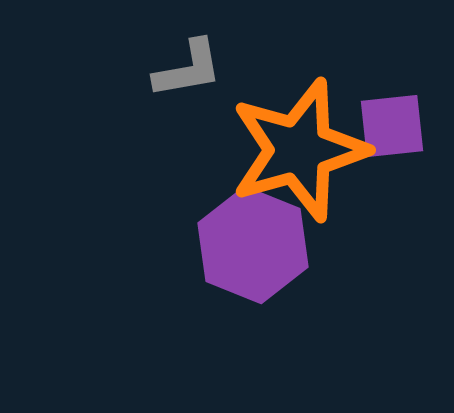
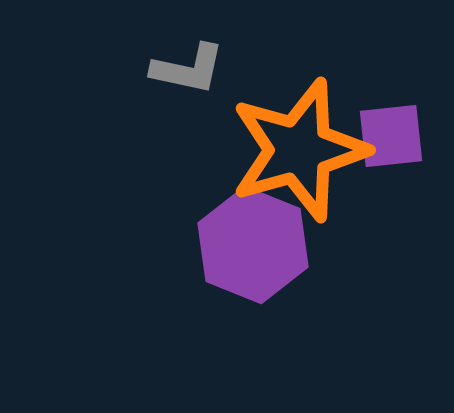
gray L-shape: rotated 22 degrees clockwise
purple square: moved 1 px left, 10 px down
